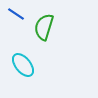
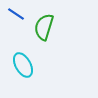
cyan ellipse: rotated 10 degrees clockwise
